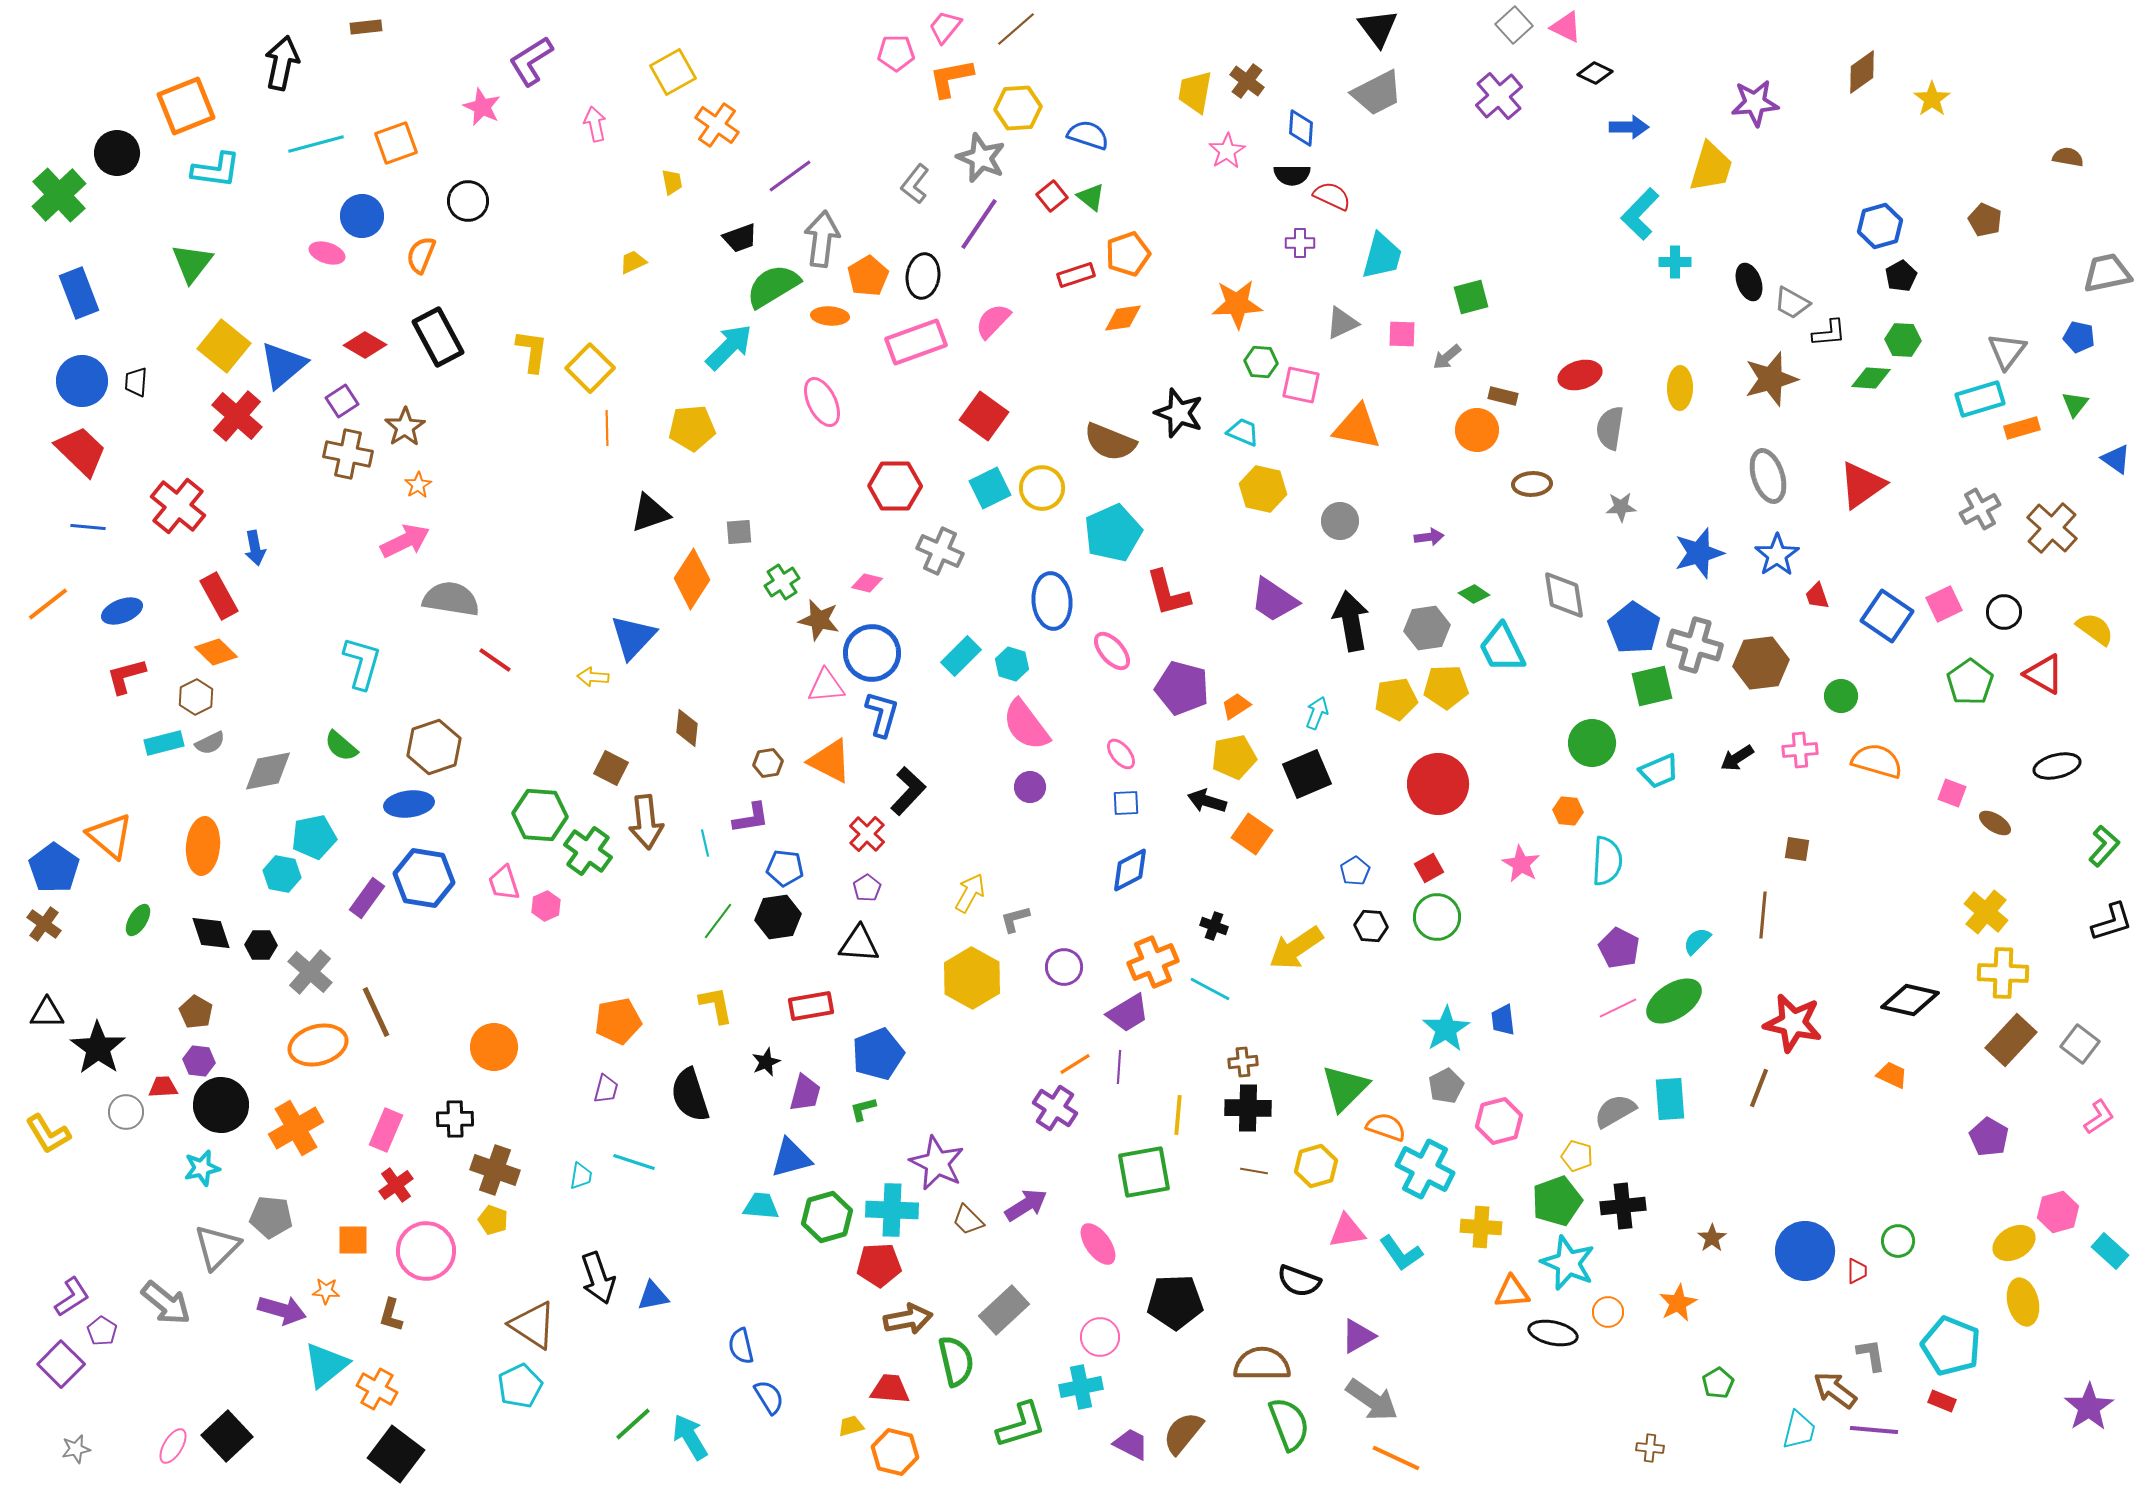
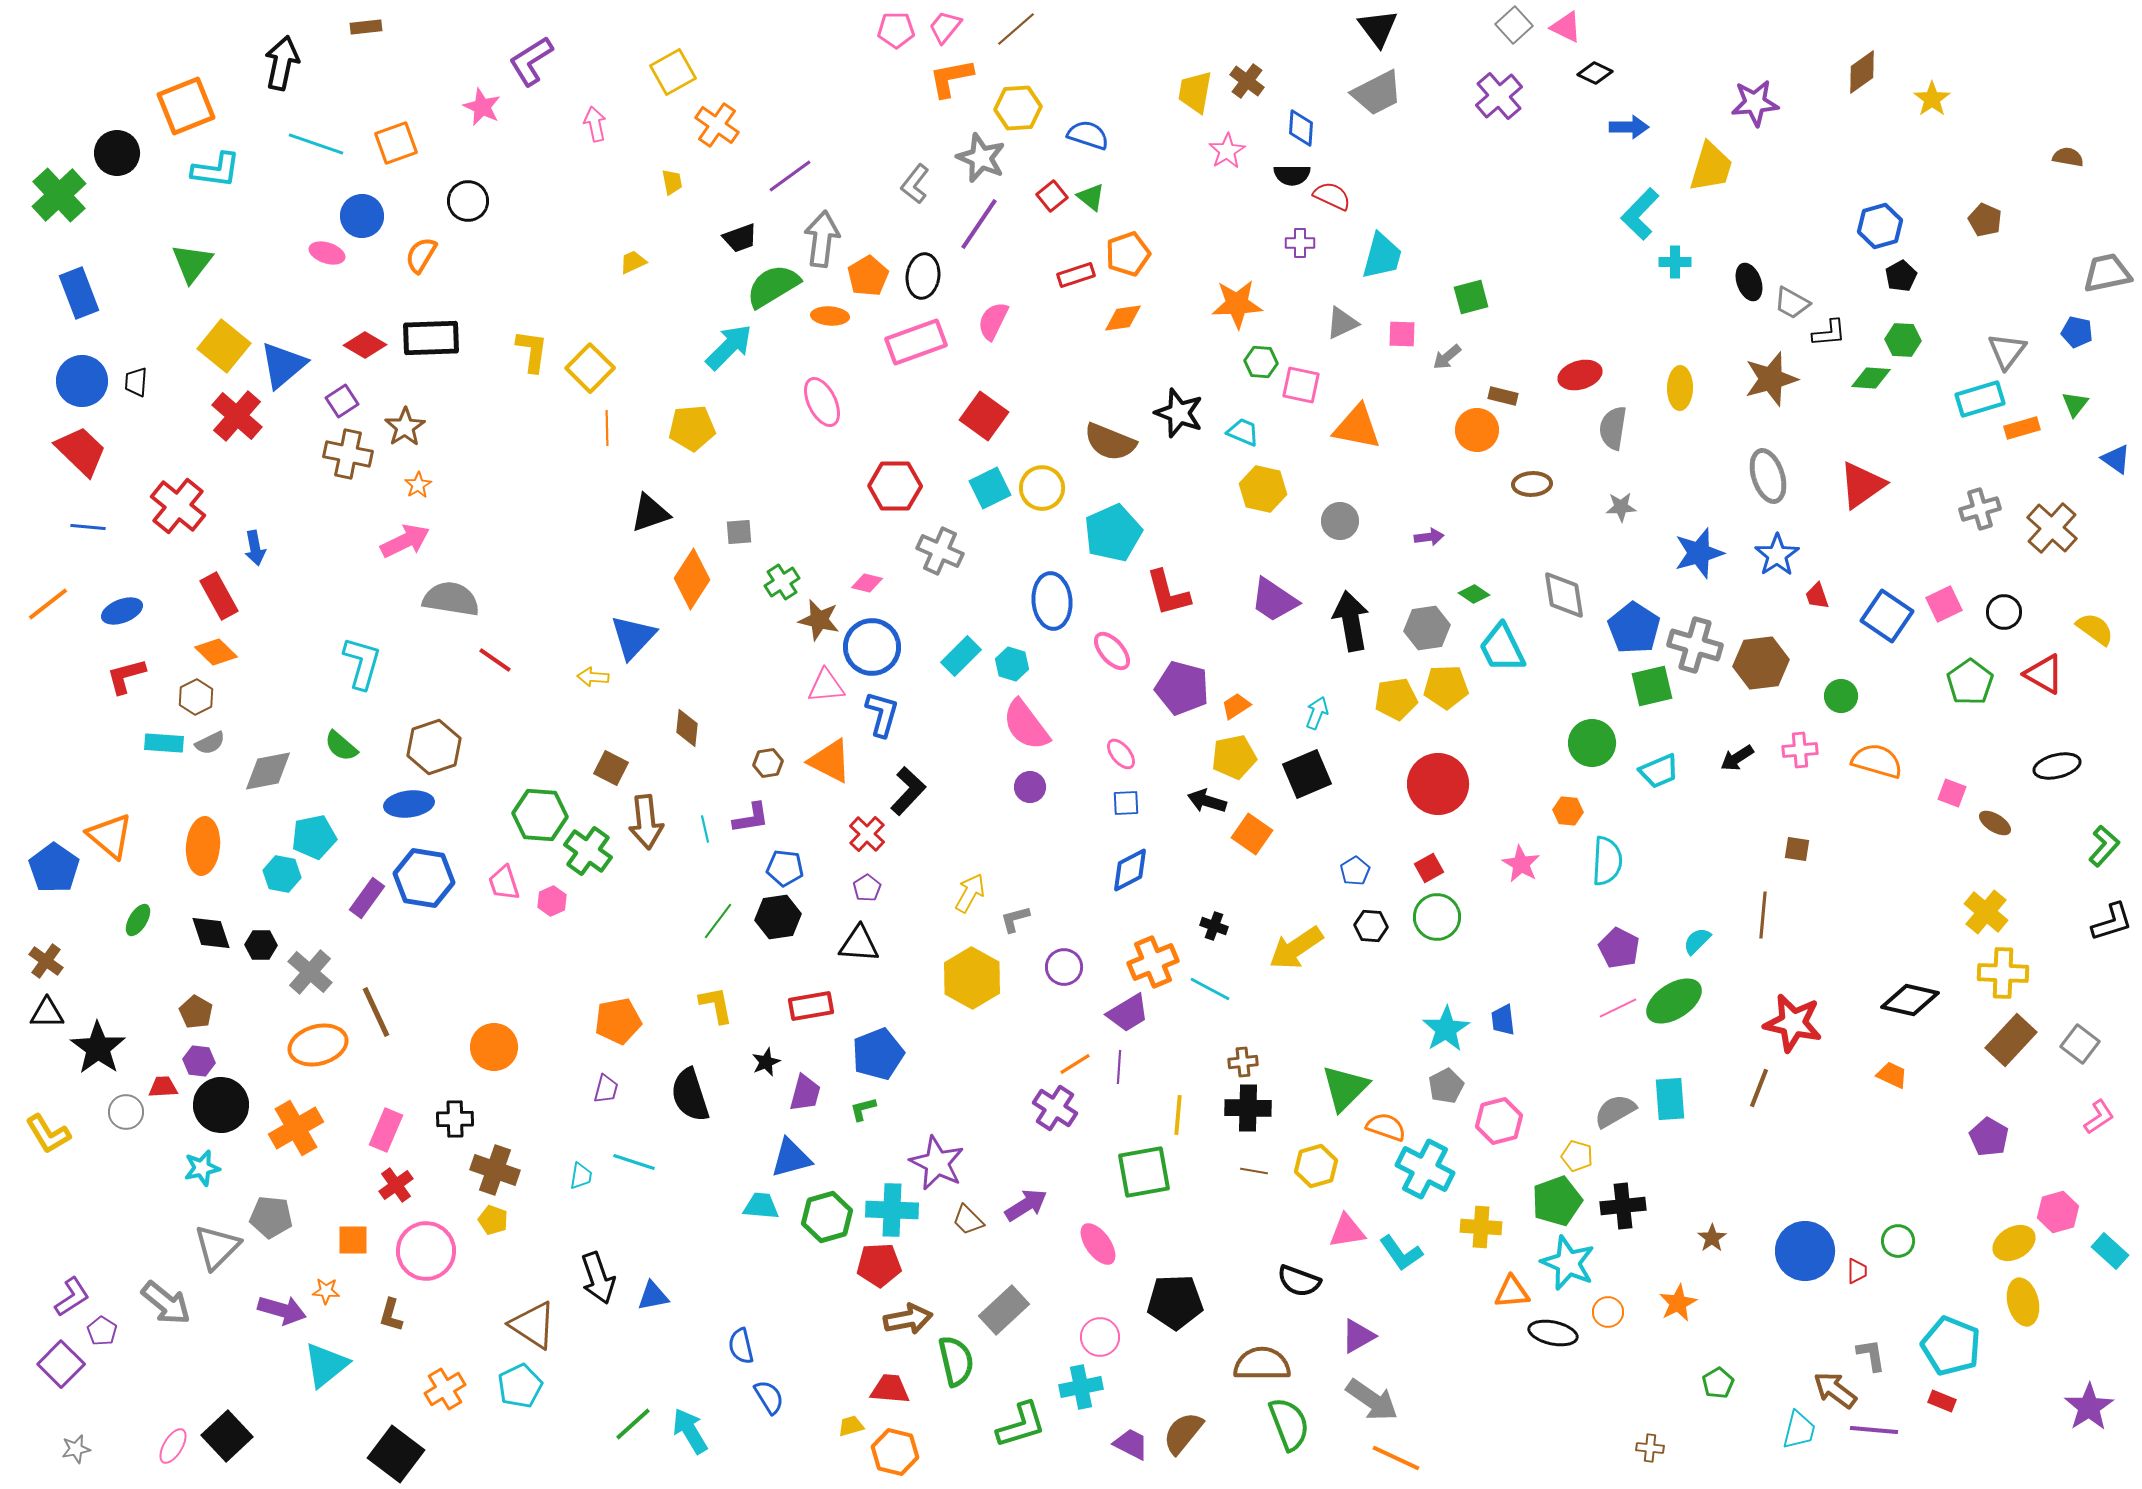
pink pentagon at (896, 53): moved 23 px up
cyan line at (316, 144): rotated 34 degrees clockwise
orange semicircle at (421, 255): rotated 9 degrees clockwise
pink semicircle at (993, 321): rotated 18 degrees counterclockwise
black rectangle at (438, 337): moved 7 px left, 1 px down; rotated 64 degrees counterclockwise
blue pentagon at (2079, 337): moved 2 px left, 5 px up
gray semicircle at (1610, 428): moved 3 px right
gray cross at (1980, 509): rotated 12 degrees clockwise
blue circle at (872, 653): moved 6 px up
cyan rectangle at (164, 743): rotated 18 degrees clockwise
cyan line at (705, 843): moved 14 px up
pink hexagon at (546, 906): moved 6 px right, 5 px up
brown cross at (44, 924): moved 2 px right, 37 px down
orange cross at (377, 1389): moved 68 px right; rotated 30 degrees clockwise
cyan arrow at (690, 1437): moved 6 px up
